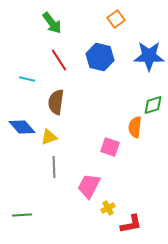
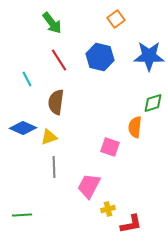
cyan line: rotated 49 degrees clockwise
green diamond: moved 2 px up
blue diamond: moved 1 px right, 1 px down; rotated 24 degrees counterclockwise
yellow cross: moved 1 px down; rotated 16 degrees clockwise
